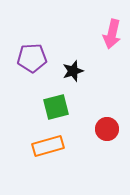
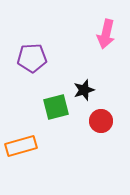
pink arrow: moved 6 px left
black star: moved 11 px right, 19 px down
red circle: moved 6 px left, 8 px up
orange rectangle: moved 27 px left
